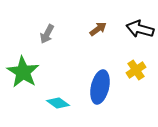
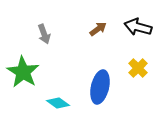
black arrow: moved 2 px left, 2 px up
gray arrow: moved 3 px left; rotated 48 degrees counterclockwise
yellow cross: moved 2 px right, 2 px up; rotated 12 degrees counterclockwise
